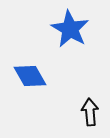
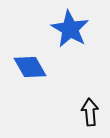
blue diamond: moved 9 px up
